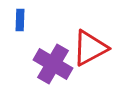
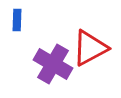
blue rectangle: moved 3 px left
